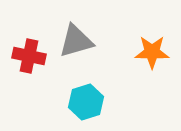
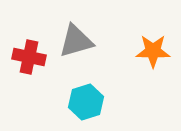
orange star: moved 1 px right, 1 px up
red cross: moved 1 px down
